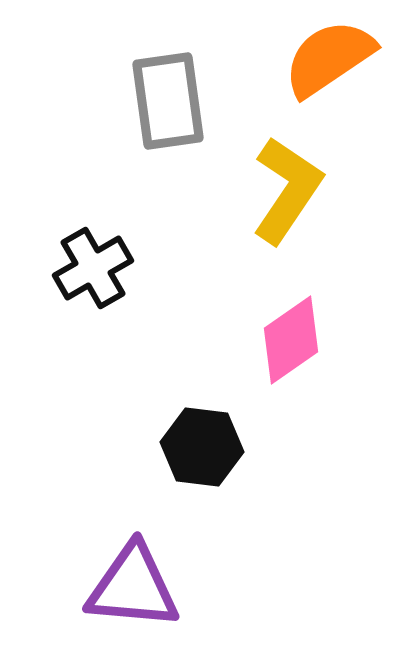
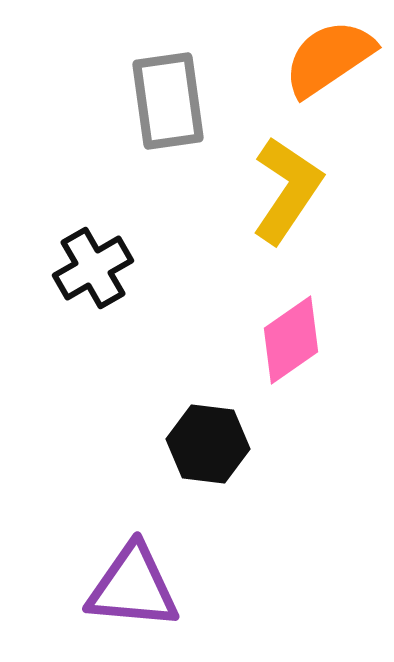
black hexagon: moved 6 px right, 3 px up
